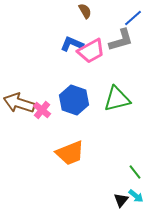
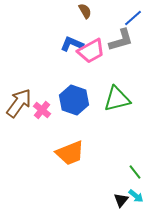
brown arrow: rotated 108 degrees clockwise
